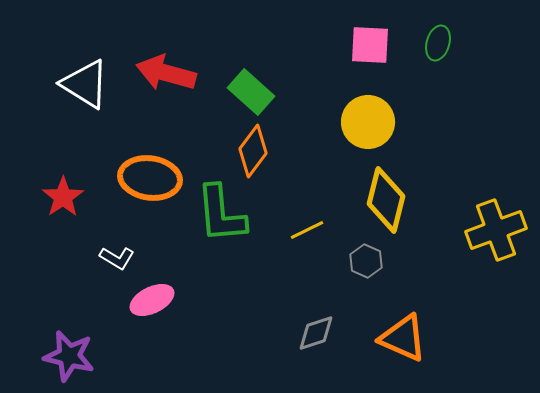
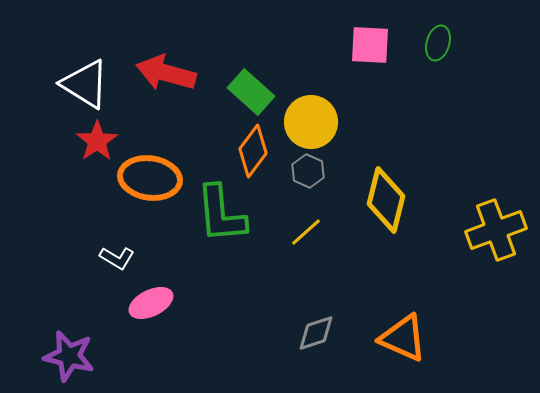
yellow circle: moved 57 px left
red star: moved 34 px right, 56 px up
yellow line: moved 1 px left, 2 px down; rotated 16 degrees counterclockwise
gray hexagon: moved 58 px left, 90 px up
pink ellipse: moved 1 px left, 3 px down
